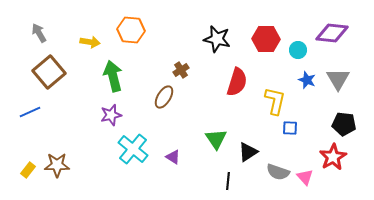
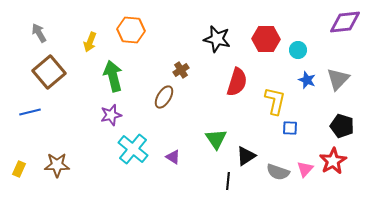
purple diamond: moved 13 px right, 11 px up; rotated 12 degrees counterclockwise
yellow arrow: rotated 102 degrees clockwise
gray triangle: rotated 15 degrees clockwise
blue line: rotated 10 degrees clockwise
black pentagon: moved 2 px left, 2 px down; rotated 10 degrees clockwise
black triangle: moved 2 px left, 4 px down
red star: moved 4 px down
yellow rectangle: moved 9 px left, 1 px up; rotated 14 degrees counterclockwise
pink triangle: moved 8 px up; rotated 24 degrees clockwise
